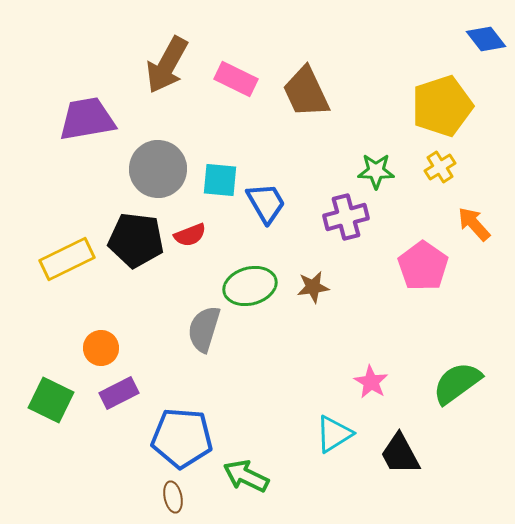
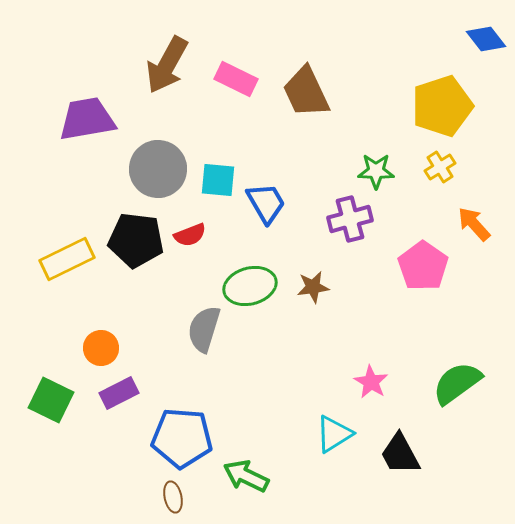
cyan square: moved 2 px left
purple cross: moved 4 px right, 2 px down
